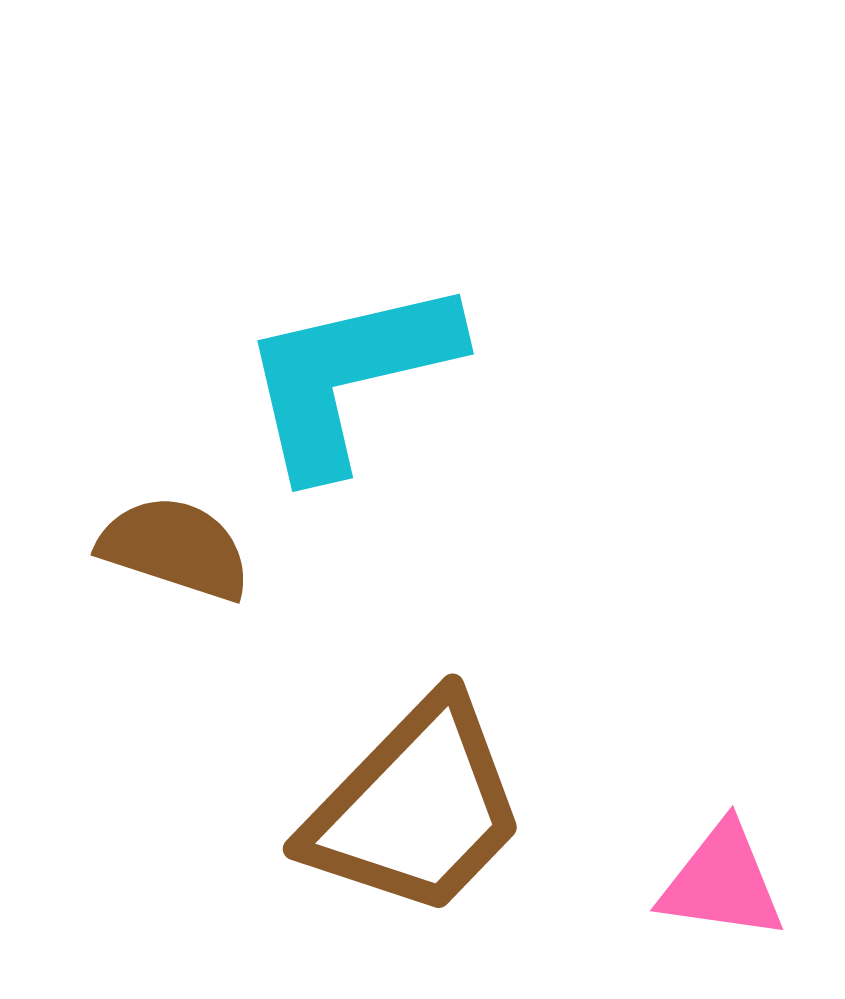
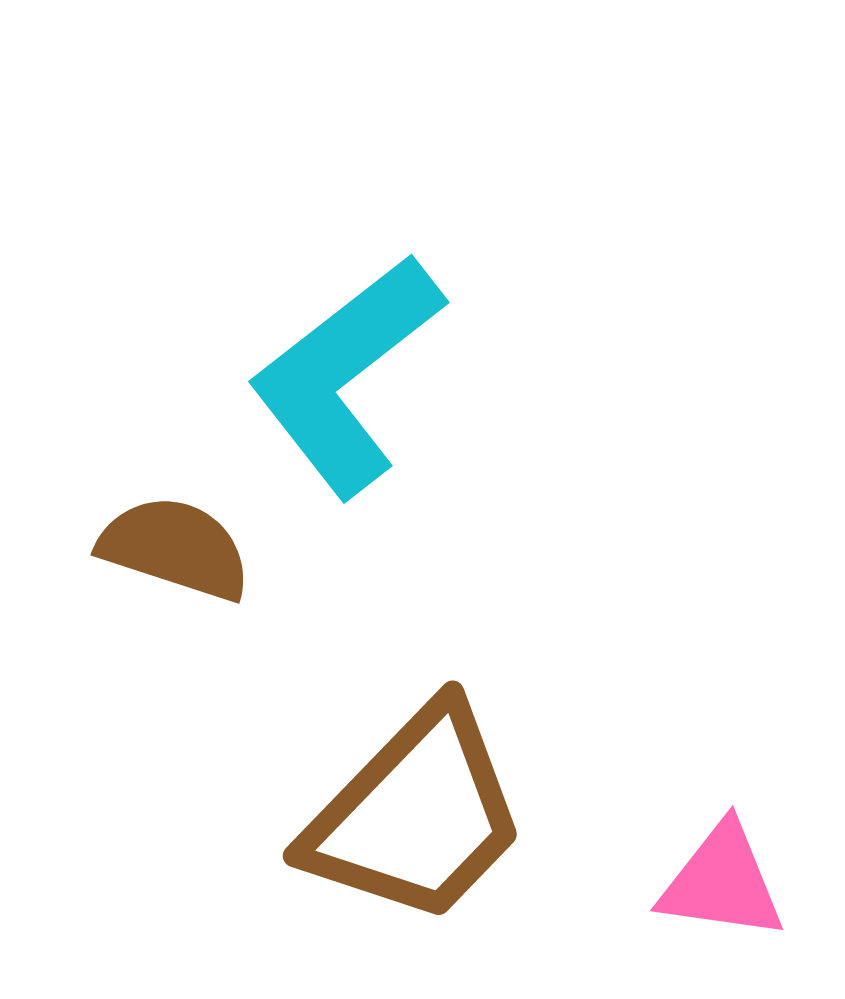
cyan L-shape: moved 3 px left, 1 px up; rotated 25 degrees counterclockwise
brown trapezoid: moved 7 px down
